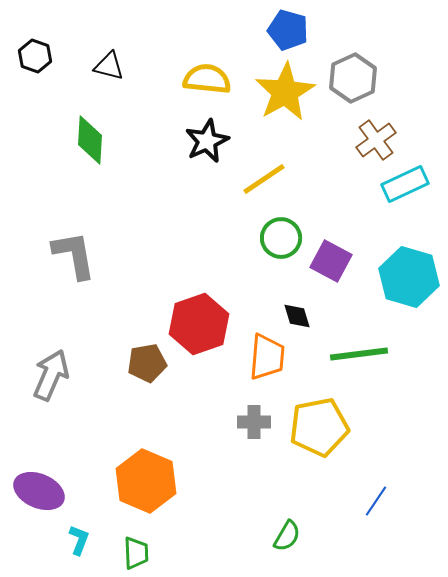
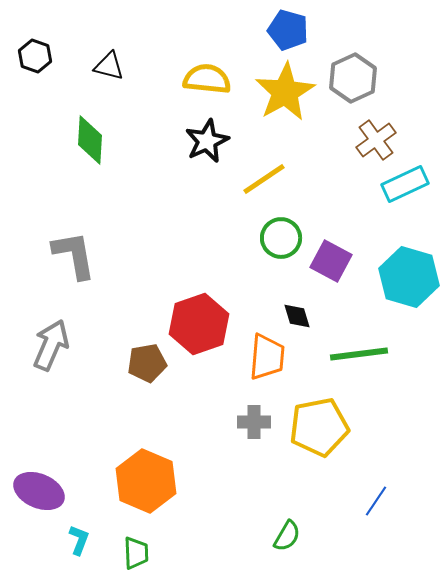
gray arrow: moved 30 px up
